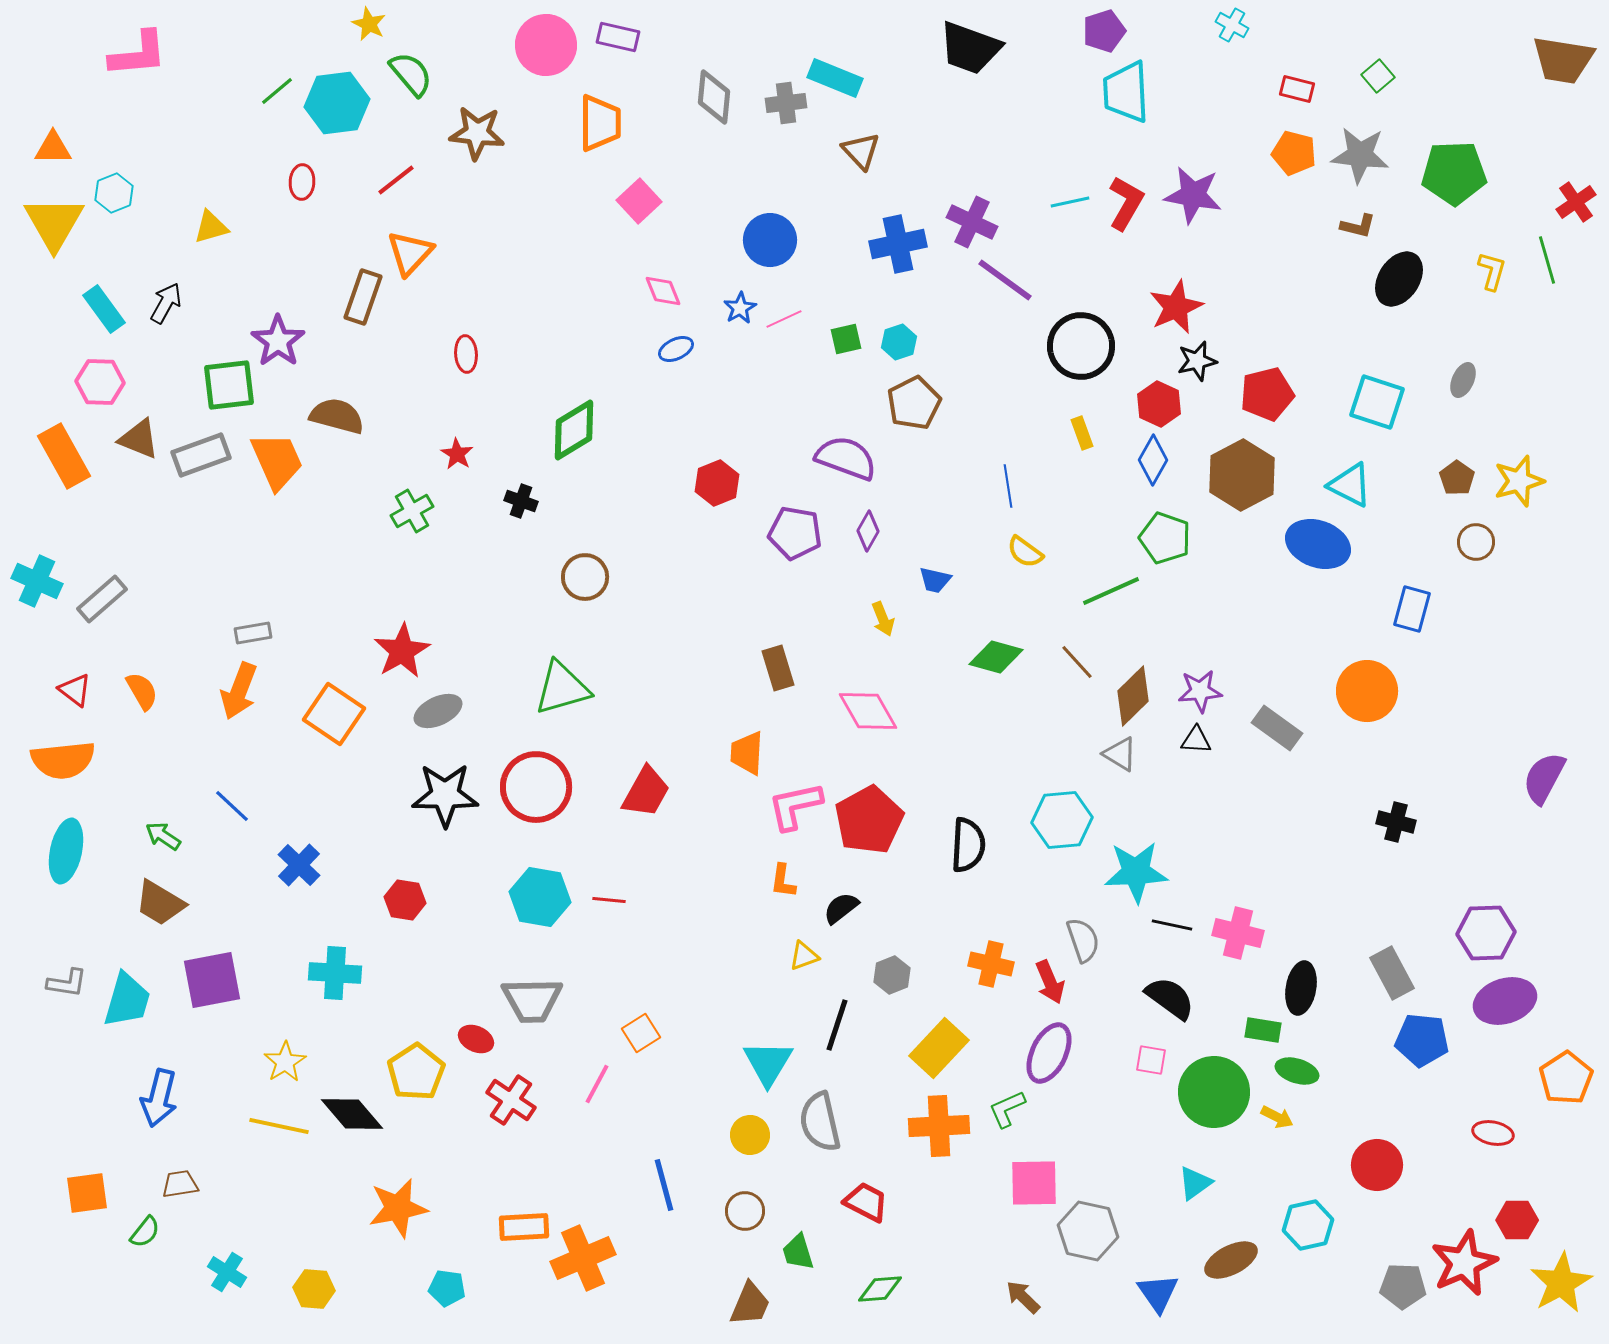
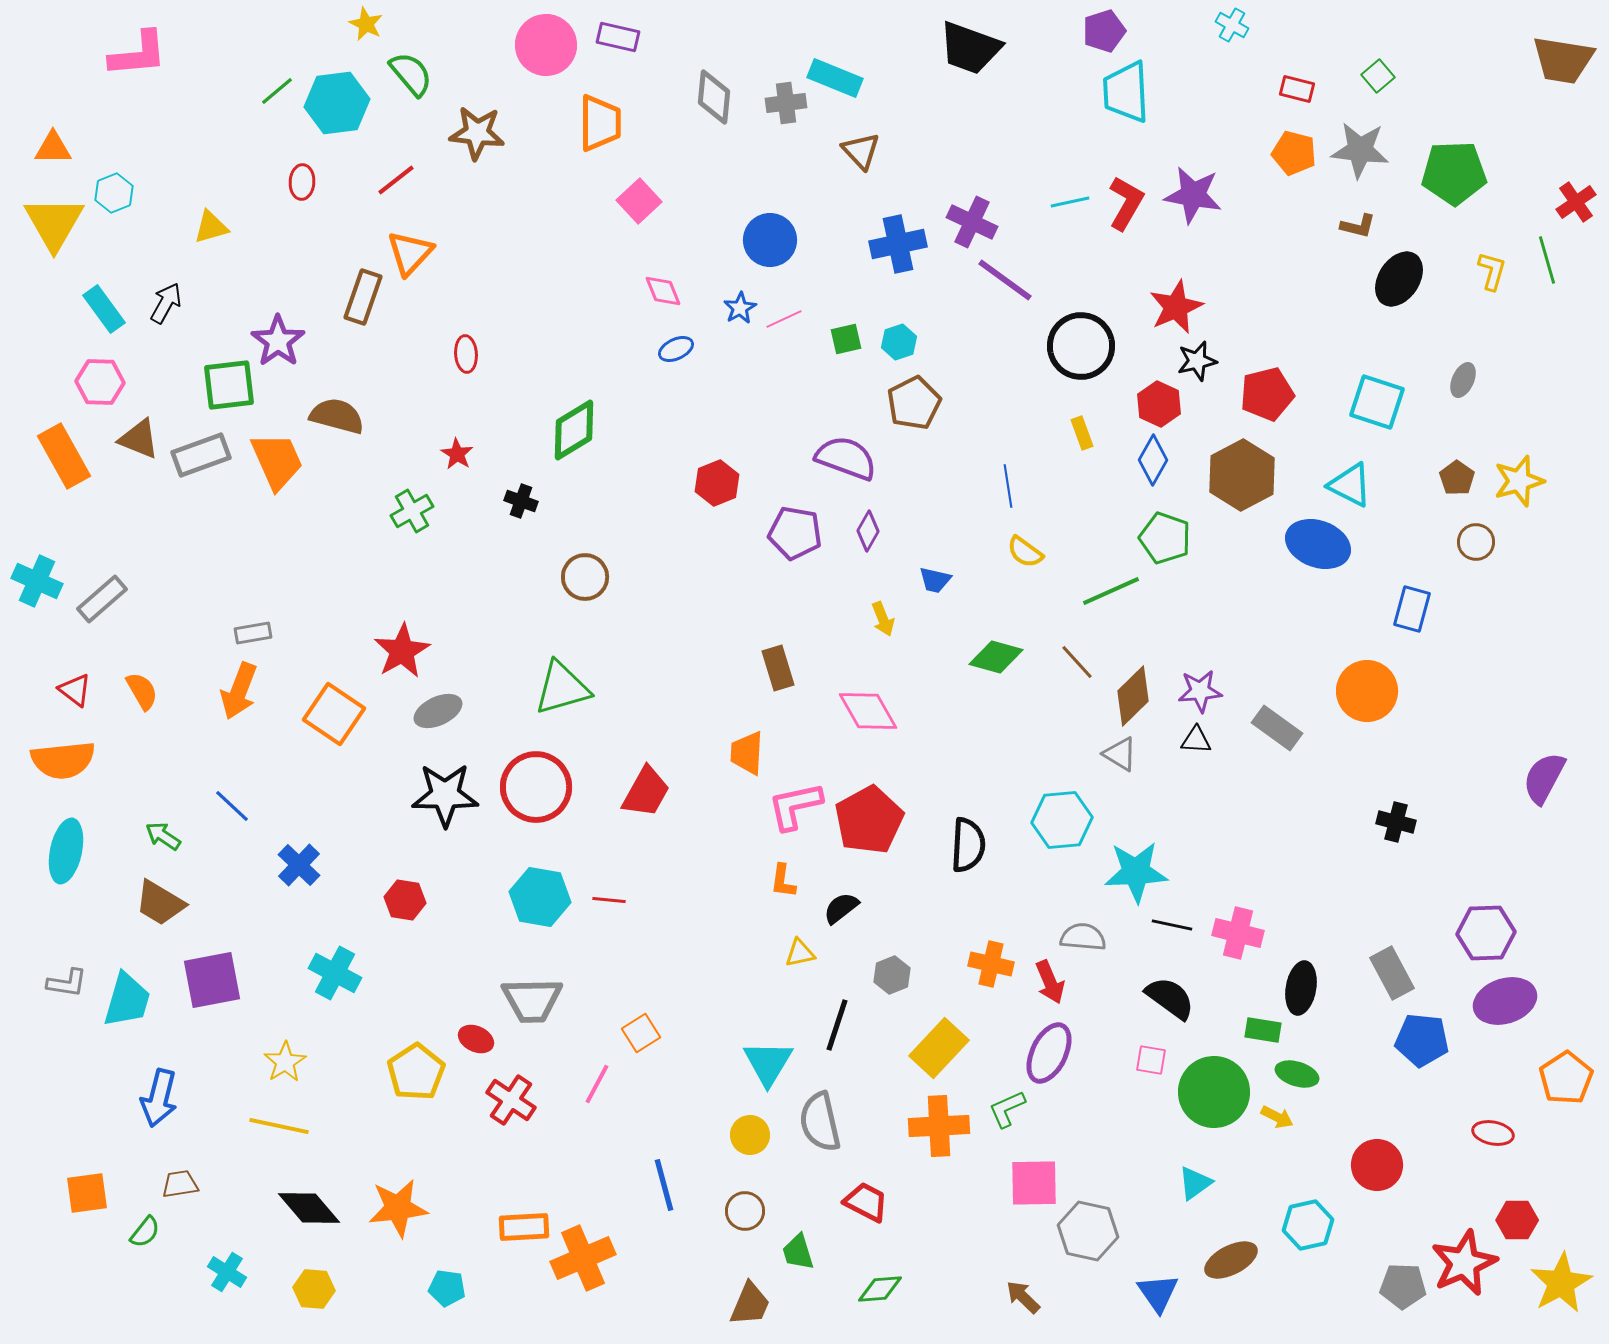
yellow star at (369, 24): moved 3 px left
gray star at (1360, 155): moved 5 px up
gray semicircle at (1083, 940): moved 3 px up; rotated 66 degrees counterclockwise
yellow triangle at (804, 956): moved 4 px left, 3 px up; rotated 8 degrees clockwise
cyan cross at (335, 973): rotated 24 degrees clockwise
green ellipse at (1297, 1071): moved 3 px down
black diamond at (352, 1114): moved 43 px left, 94 px down
orange star at (398, 1208): rotated 4 degrees clockwise
